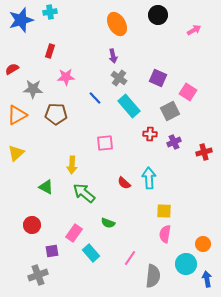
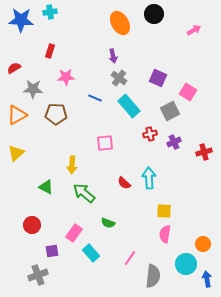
black circle at (158, 15): moved 4 px left, 1 px up
blue star at (21, 20): rotated 20 degrees clockwise
orange ellipse at (117, 24): moved 3 px right, 1 px up
red semicircle at (12, 69): moved 2 px right, 1 px up
blue line at (95, 98): rotated 24 degrees counterclockwise
red cross at (150, 134): rotated 16 degrees counterclockwise
